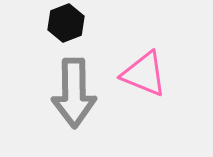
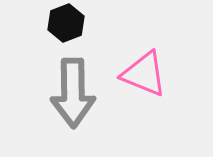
gray arrow: moved 1 px left
